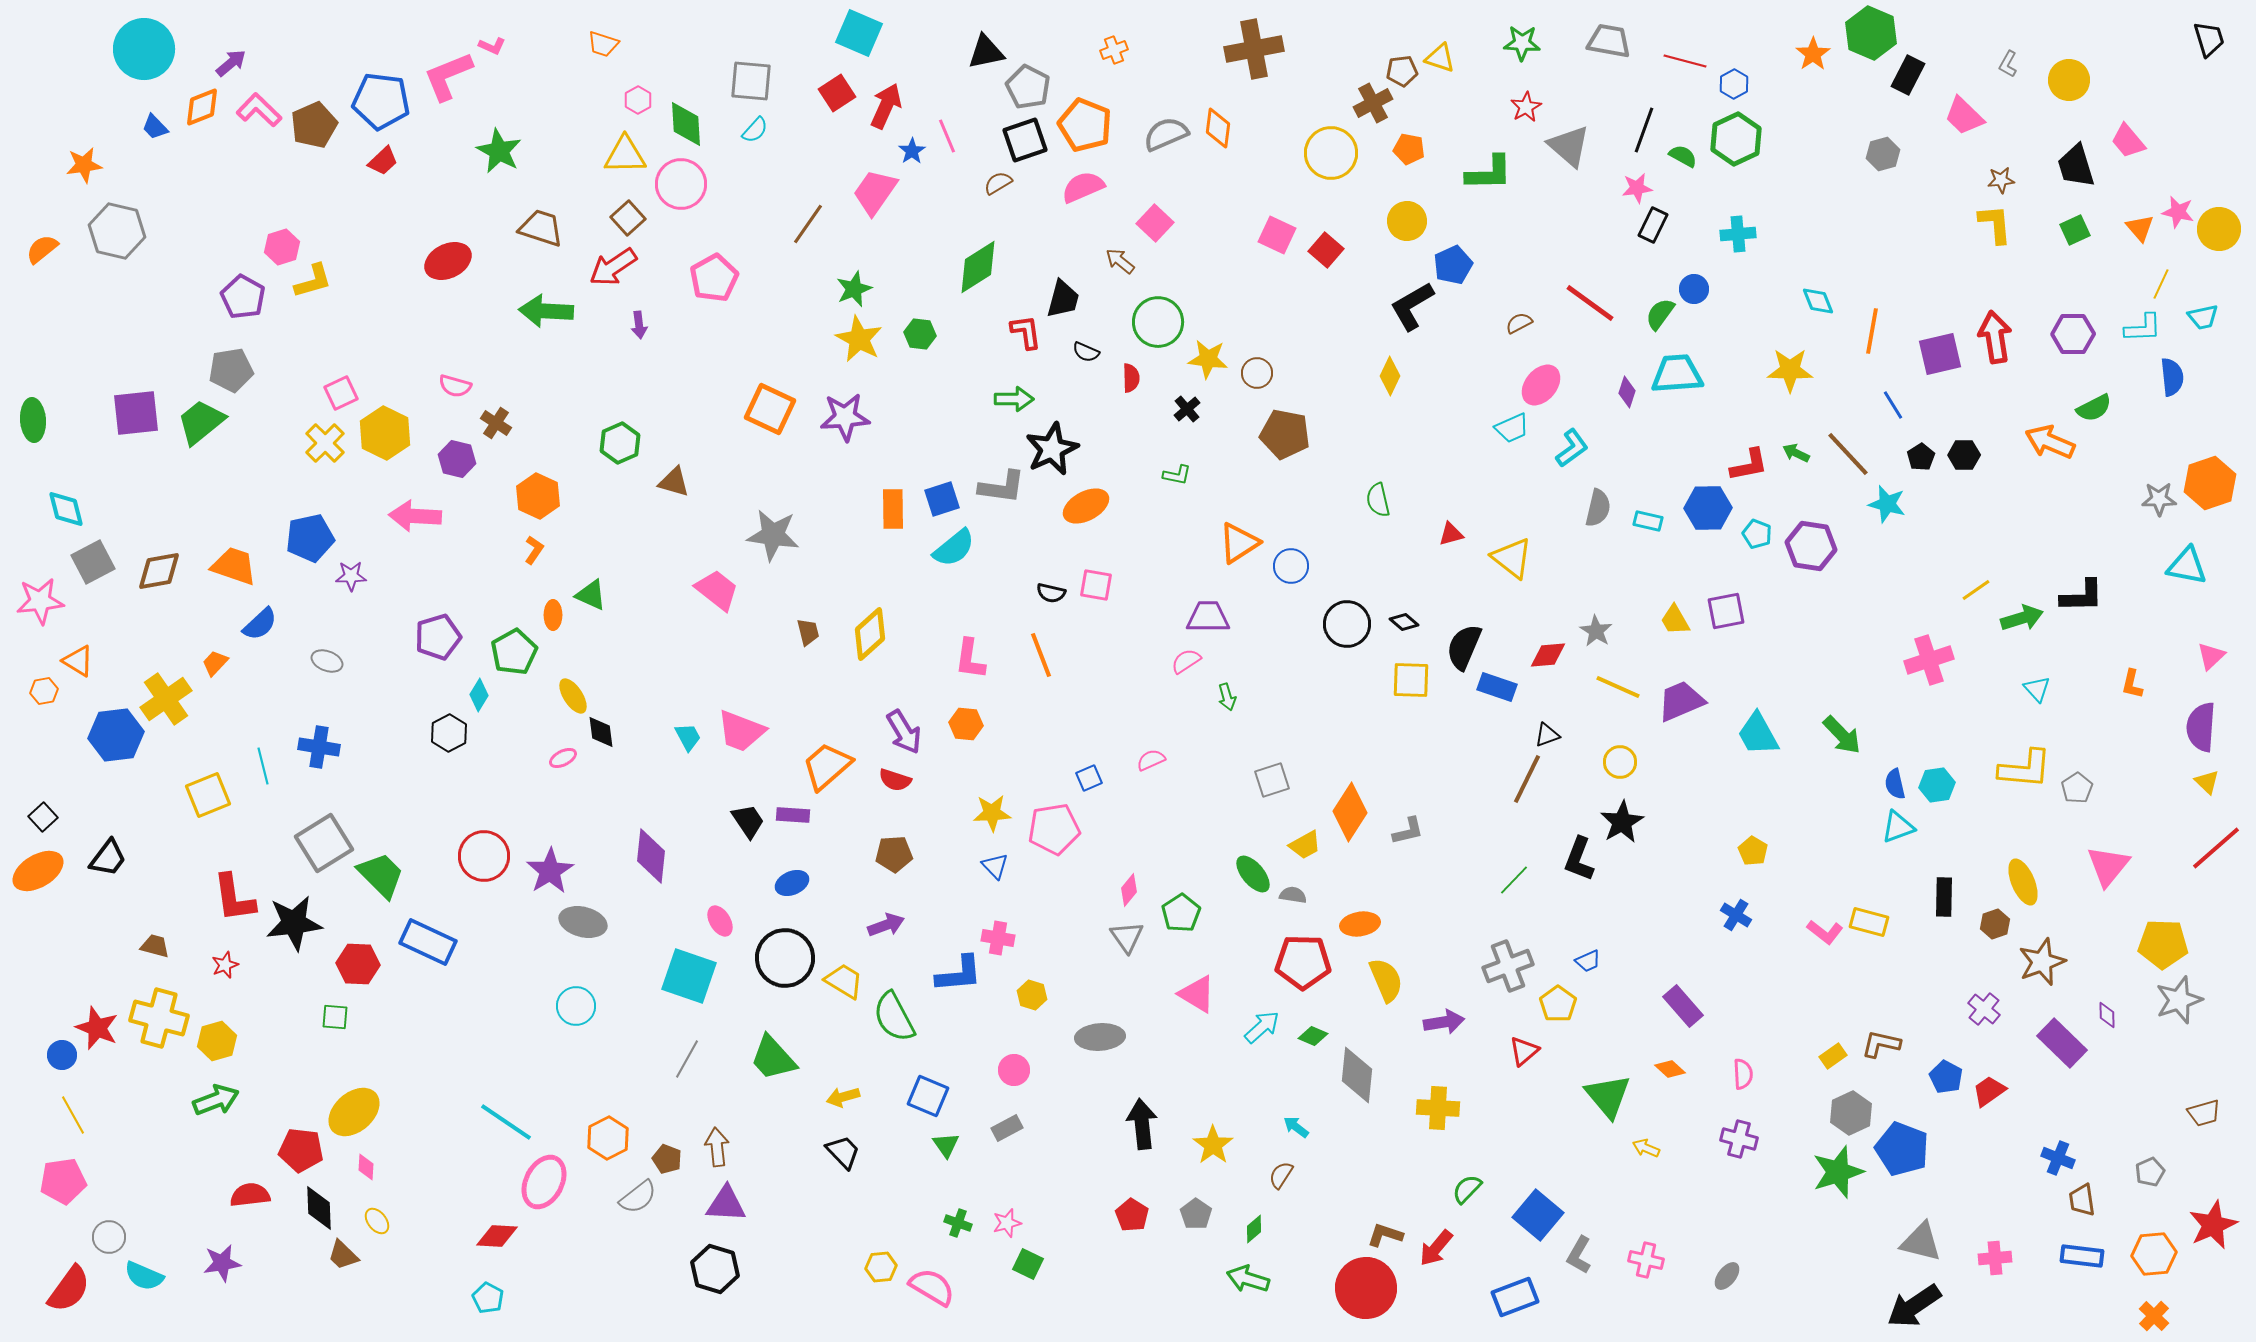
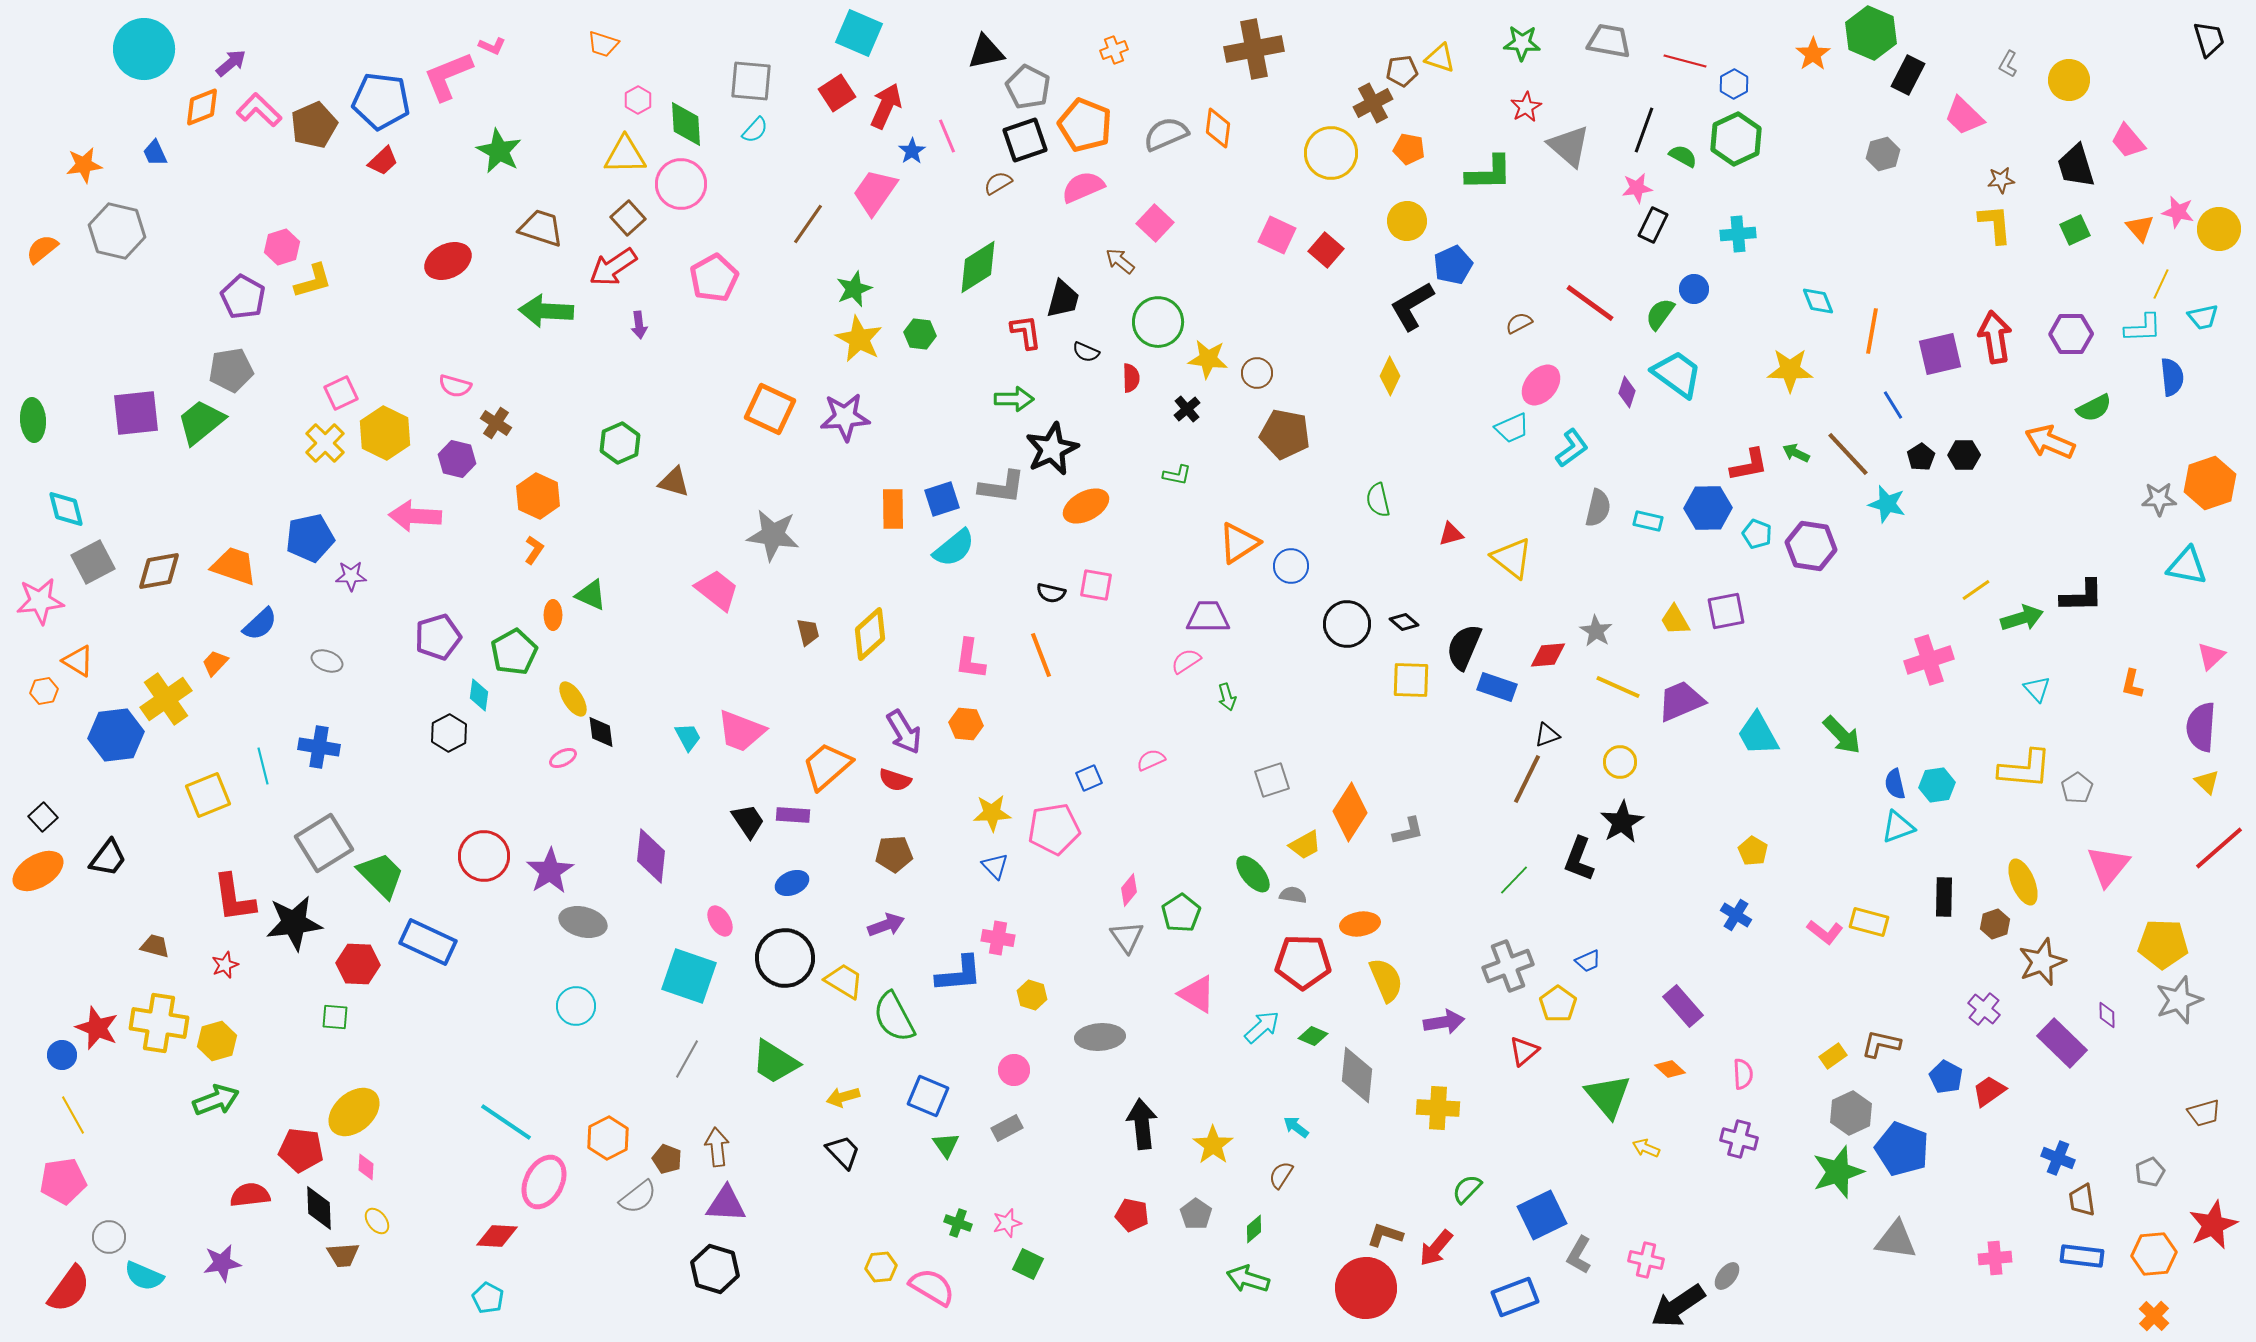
blue trapezoid at (155, 127): moved 26 px down; rotated 20 degrees clockwise
purple hexagon at (2073, 334): moved 2 px left
cyan trapezoid at (1677, 374): rotated 40 degrees clockwise
cyan diamond at (479, 695): rotated 24 degrees counterclockwise
yellow ellipse at (573, 696): moved 3 px down
red line at (2216, 848): moved 3 px right
yellow cross at (159, 1018): moved 5 px down; rotated 6 degrees counterclockwise
green trapezoid at (773, 1058): moved 2 px right, 4 px down; rotated 16 degrees counterclockwise
red pentagon at (1132, 1215): rotated 20 degrees counterclockwise
blue square at (1538, 1215): moved 4 px right; rotated 24 degrees clockwise
gray triangle at (1921, 1242): moved 25 px left, 2 px up; rotated 6 degrees counterclockwise
brown trapezoid at (343, 1255): rotated 48 degrees counterclockwise
black arrow at (1914, 1306): moved 236 px left
